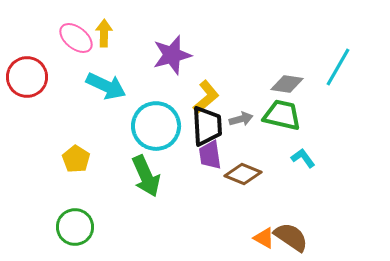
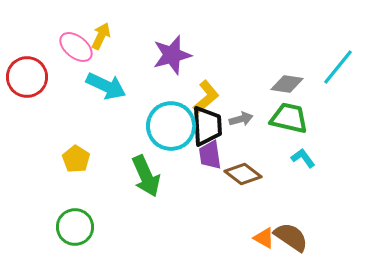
yellow arrow: moved 3 px left, 3 px down; rotated 24 degrees clockwise
pink ellipse: moved 9 px down
cyan line: rotated 9 degrees clockwise
green trapezoid: moved 7 px right, 3 px down
cyan circle: moved 15 px right
brown diamond: rotated 15 degrees clockwise
